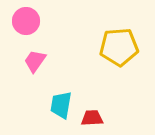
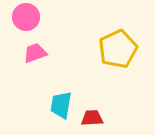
pink circle: moved 4 px up
yellow pentagon: moved 1 px left, 2 px down; rotated 21 degrees counterclockwise
pink trapezoid: moved 8 px up; rotated 35 degrees clockwise
